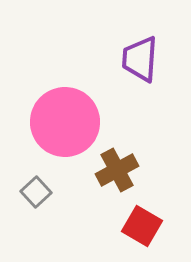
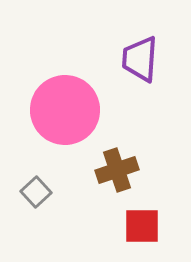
pink circle: moved 12 px up
brown cross: rotated 9 degrees clockwise
red square: rotated 30 degrees counterclockwise
